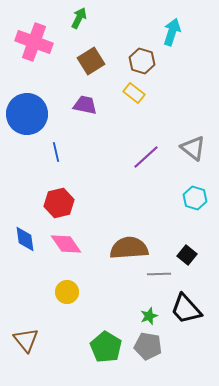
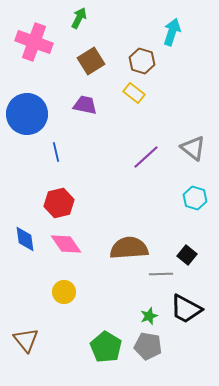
gray line: moved 2 px right
yellow circle: moved 3 px left
black trapezoid: rotated 20 degrees counterclockwise
